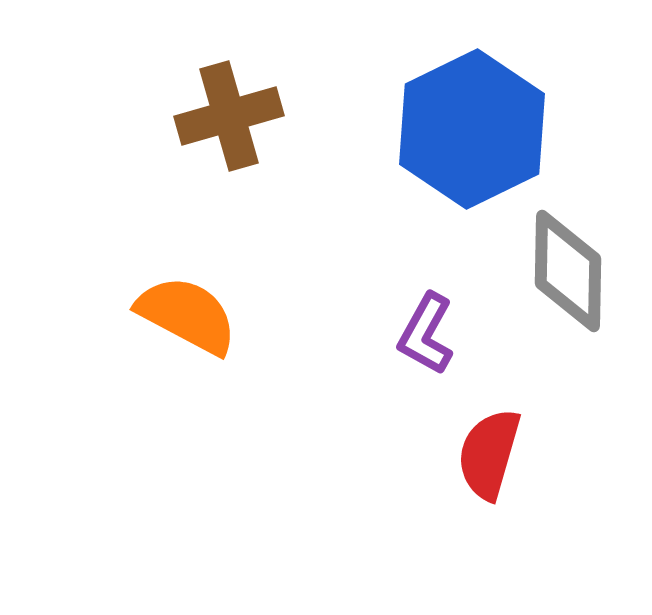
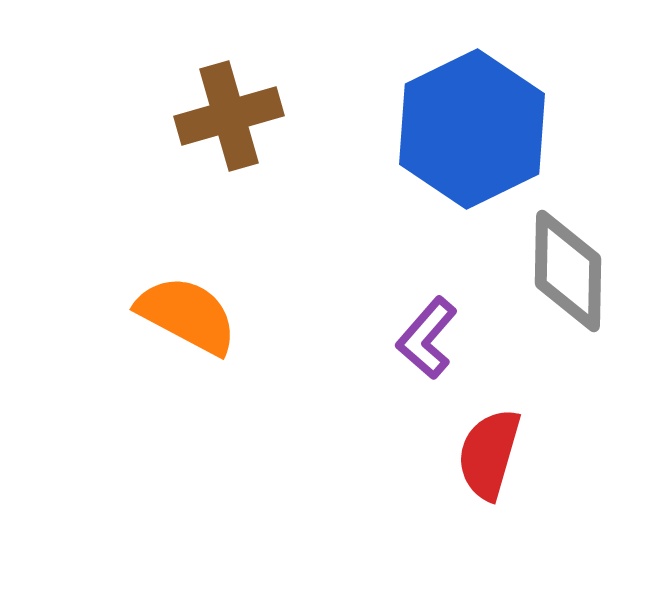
purple L-shape: moved 1 px right, 4 px down; rotated 12 degrees clockwise
